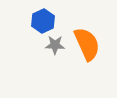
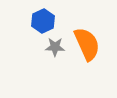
gray star: moved 2 px down
